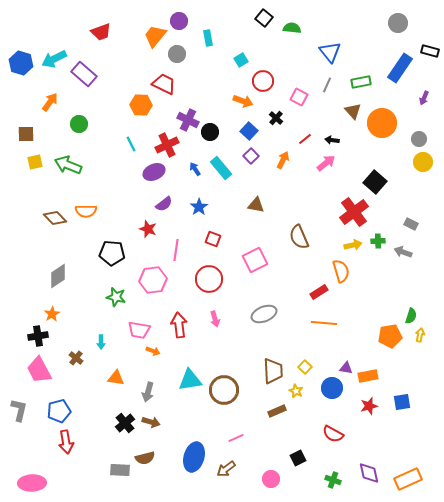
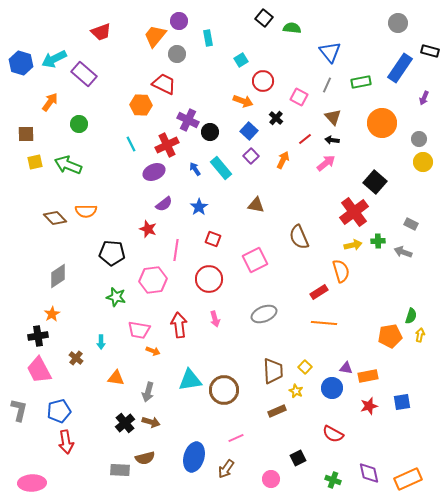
brown triangle at (353, 111): moved 20 px left, 6 px down
brown arrow at (226, 469): rotated 18 degrees counterclockwise
